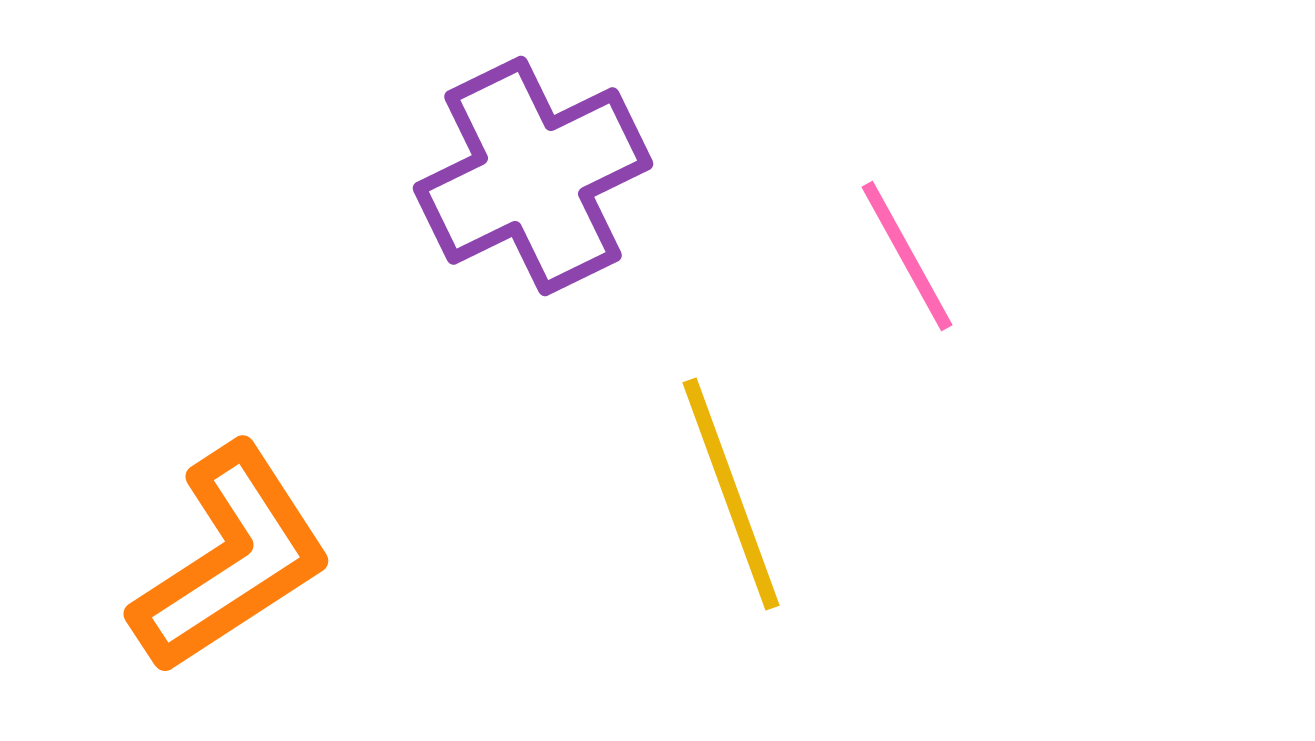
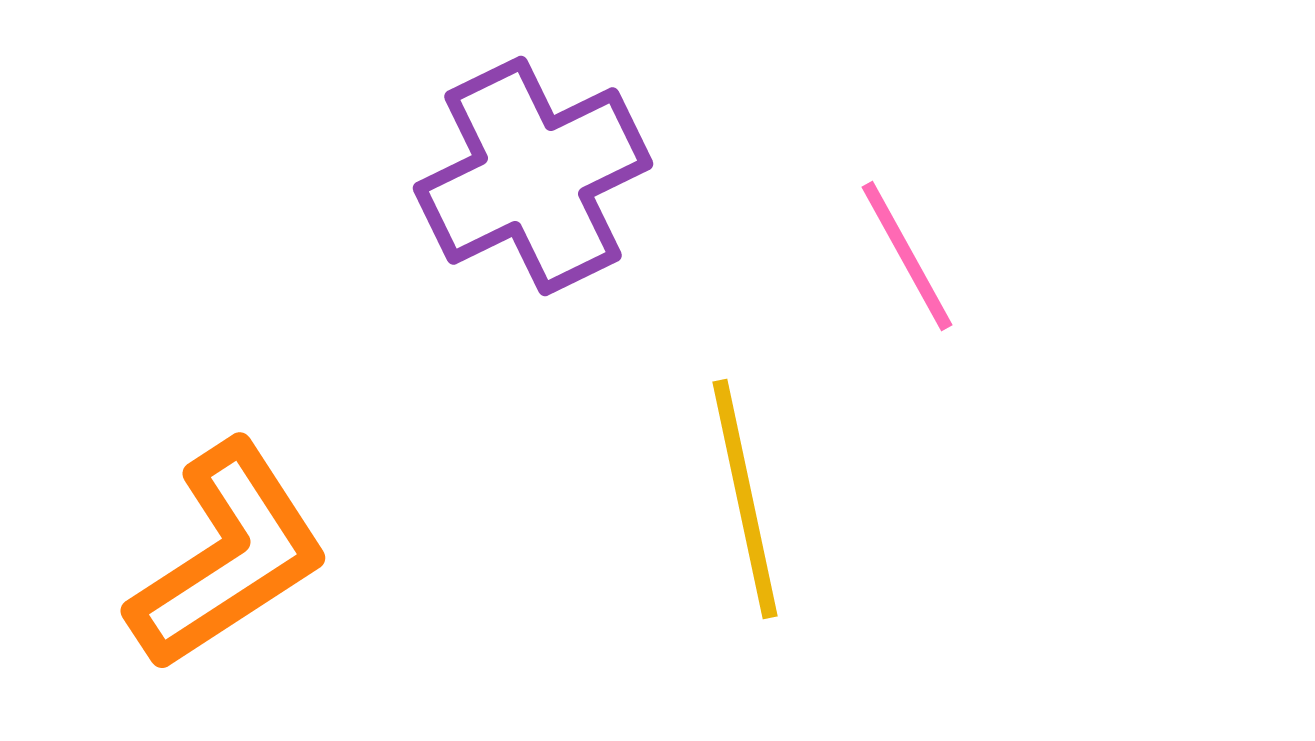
yellow line: moved 14 px right, 5 px down; rotated 8 degrees clockwise
orange L-shape: moved 3 px left, 3 px up
